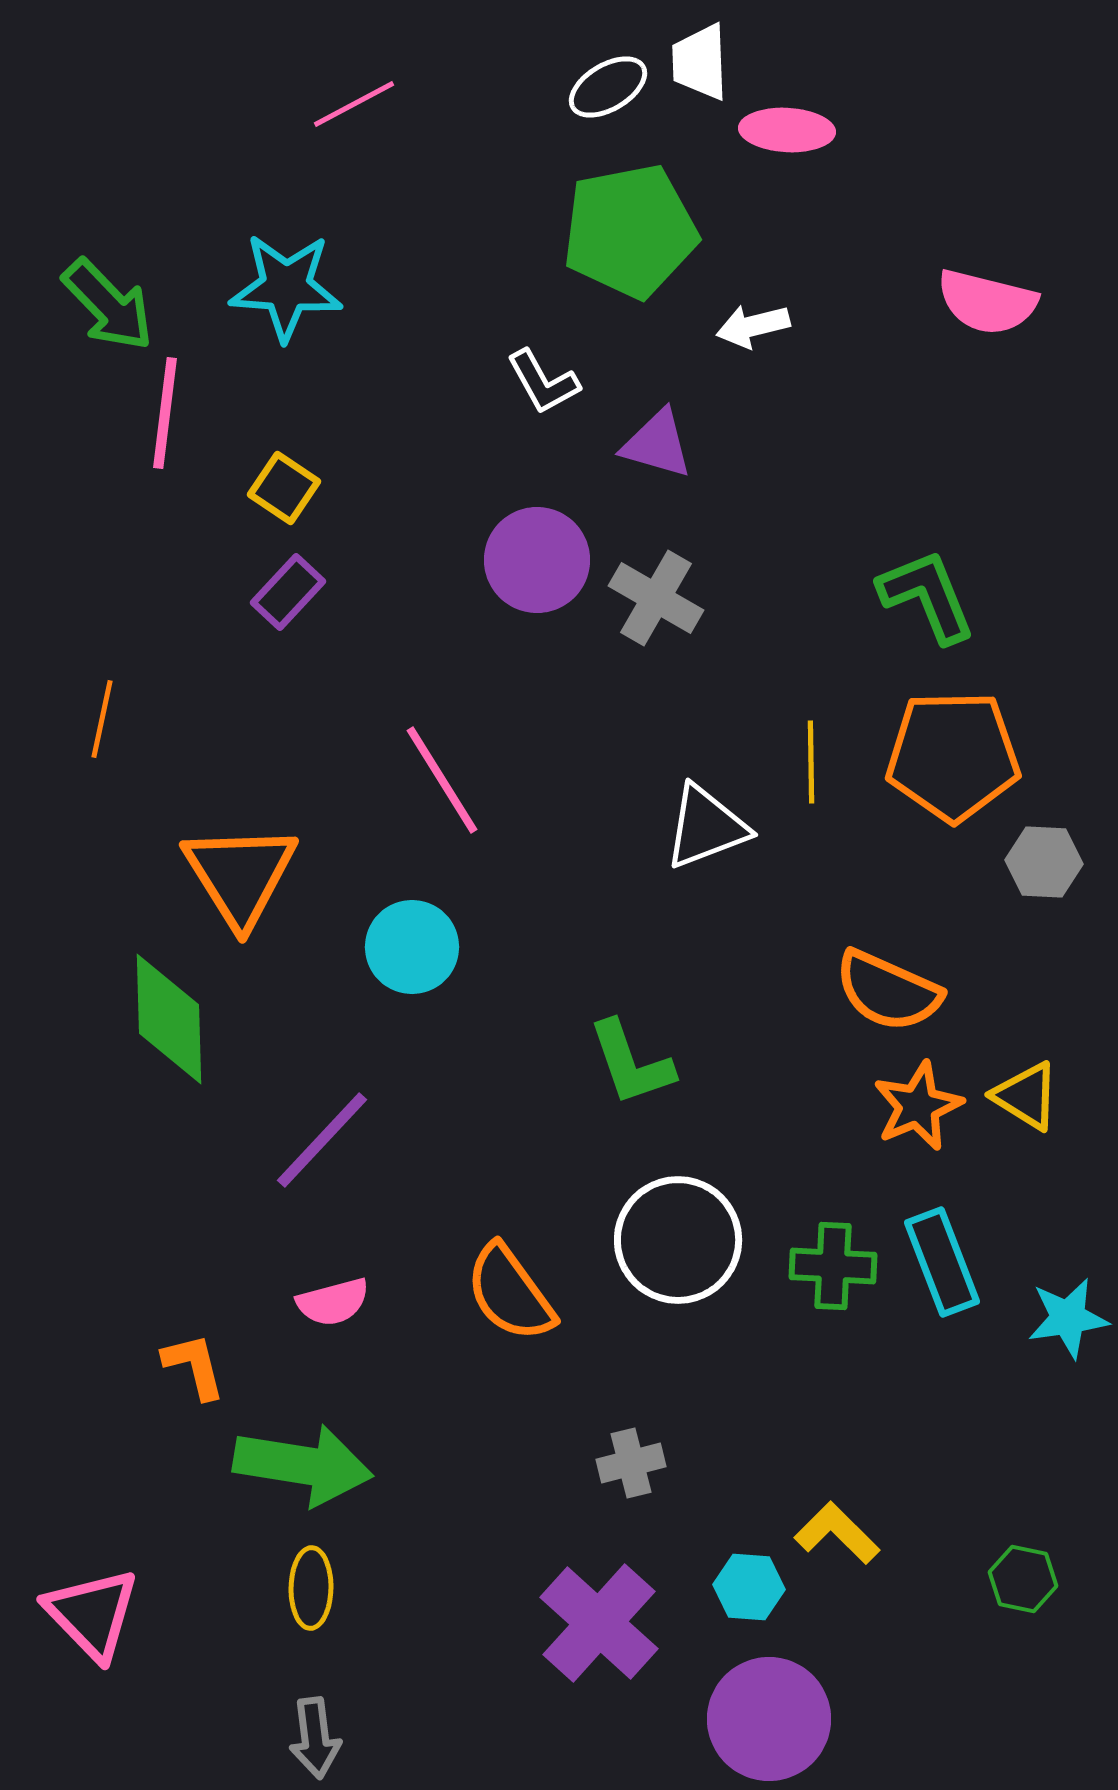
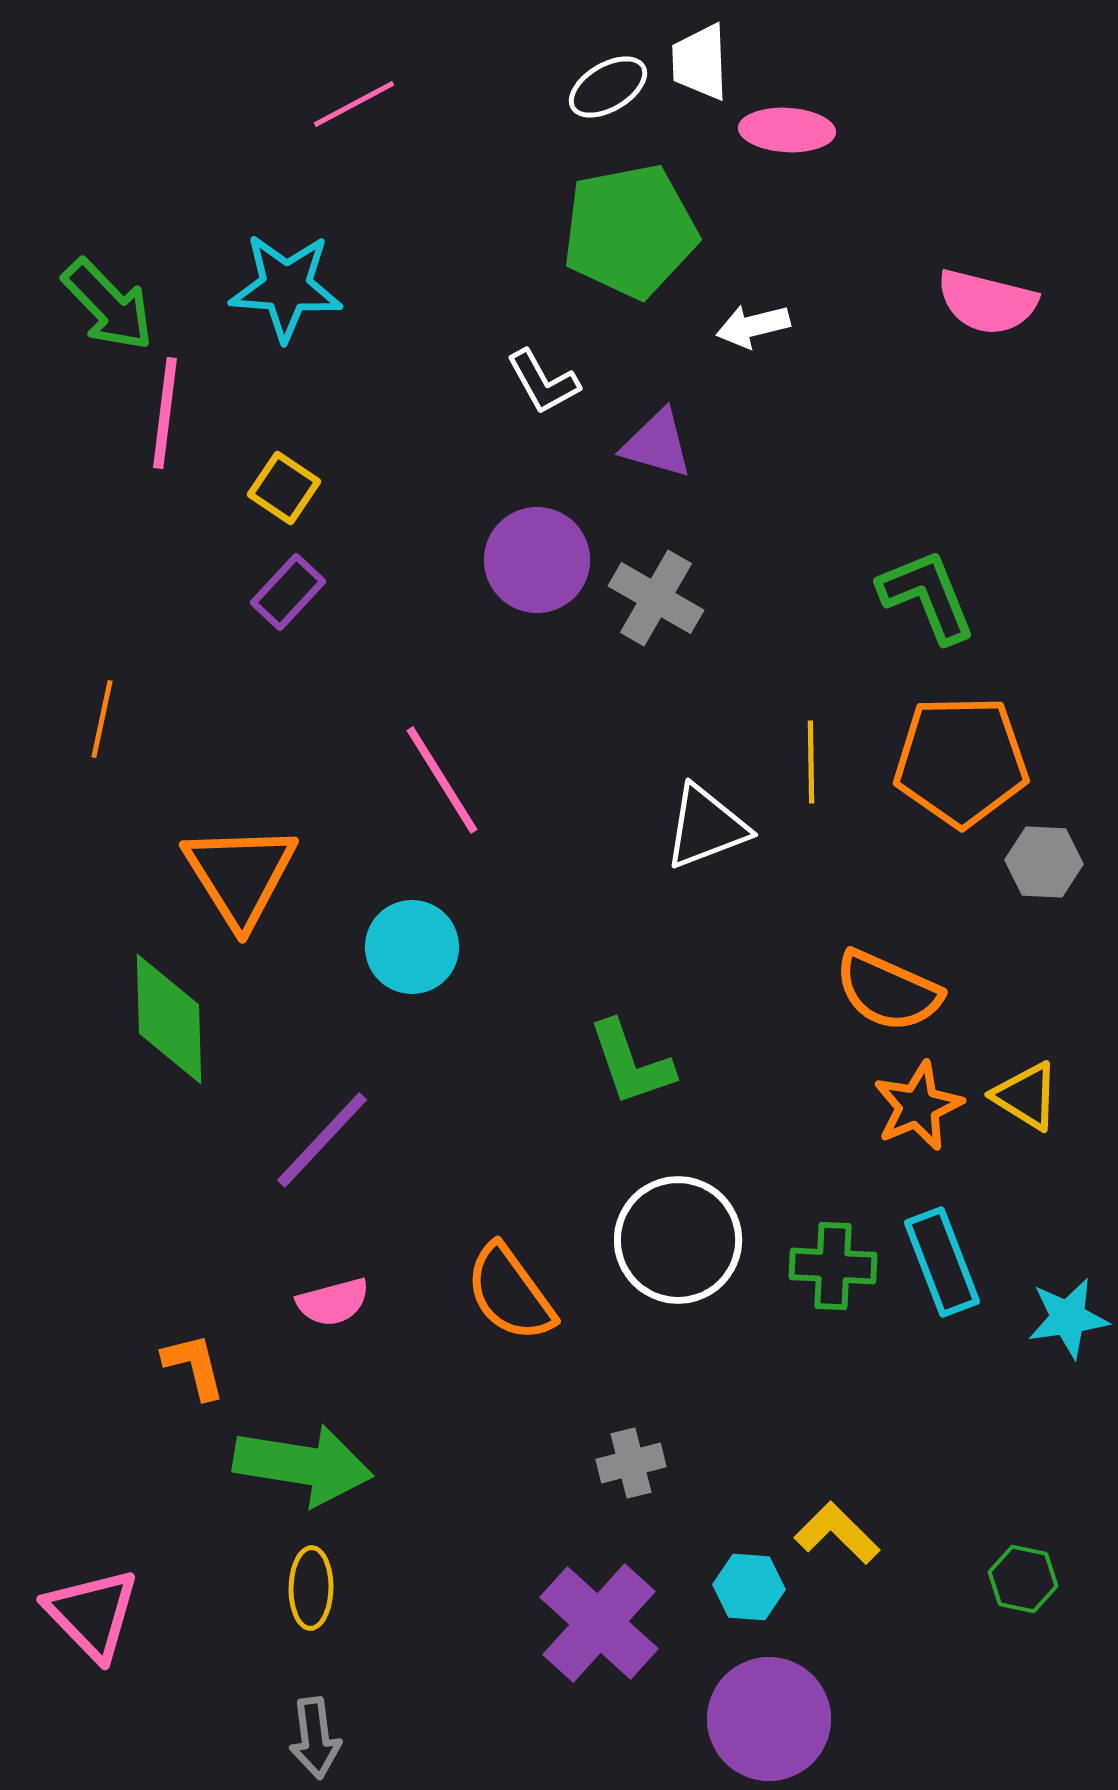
orange pentagon at (953, 756): moved 8 px right, 5 px down
